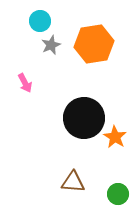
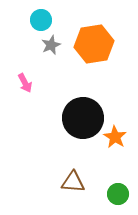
cyan circle: moved 1 px right, 1 px up
black circle: moved 1 px left
